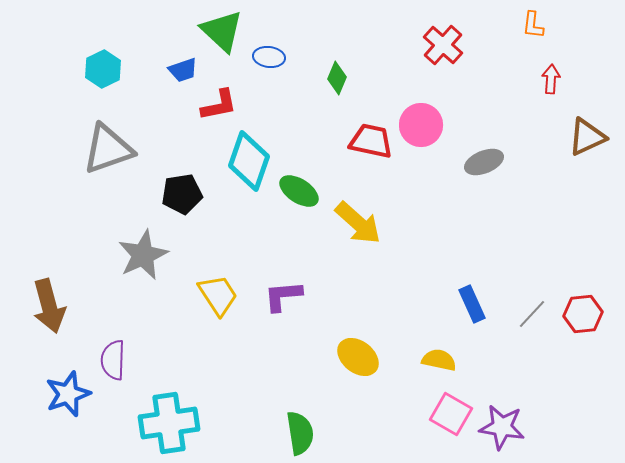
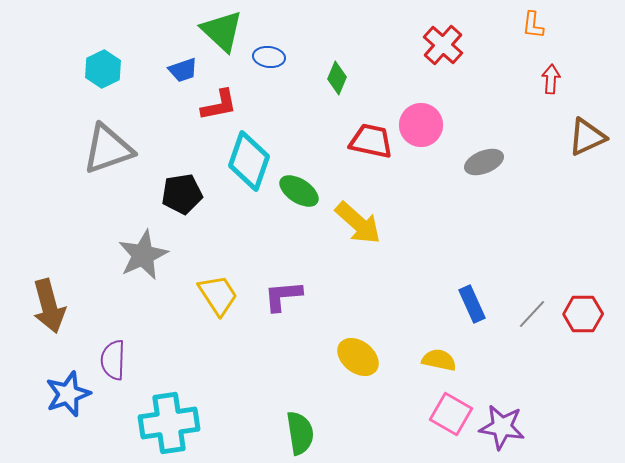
red hexagon: rotated 6 degrees clockwise
